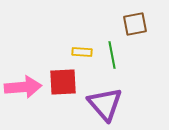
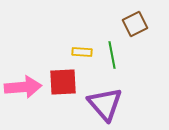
brown square: rotated 15 degrees counterclockwise
